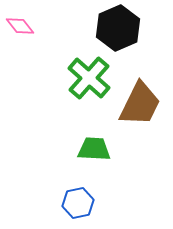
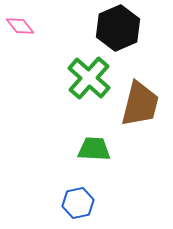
brown trapezoid: rotated 12 degrees counterclockwise
